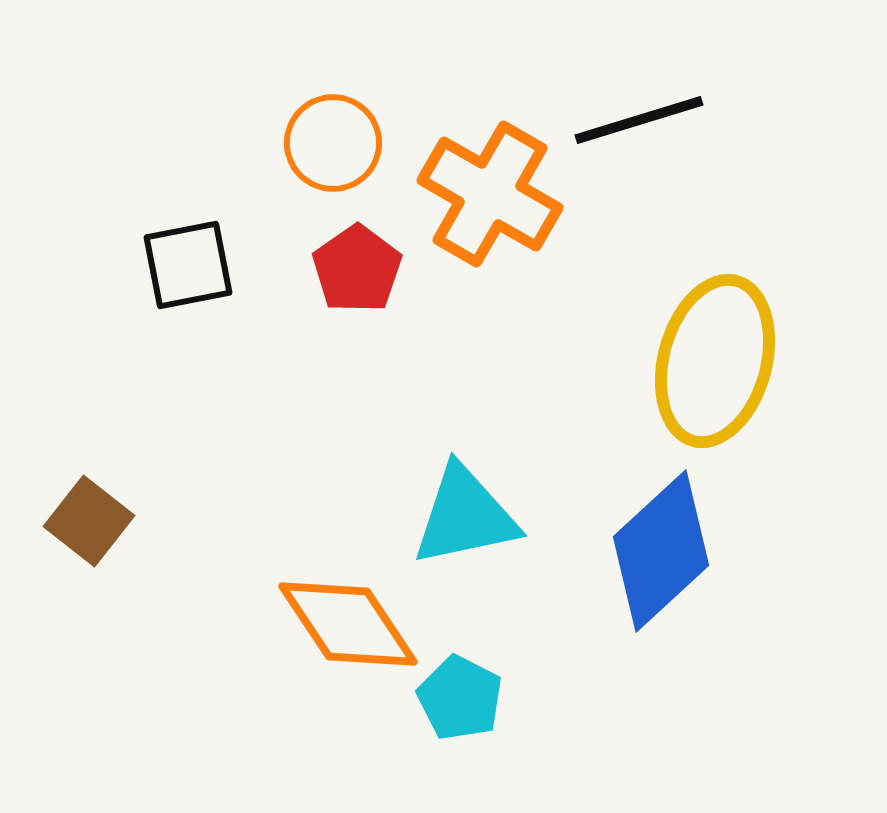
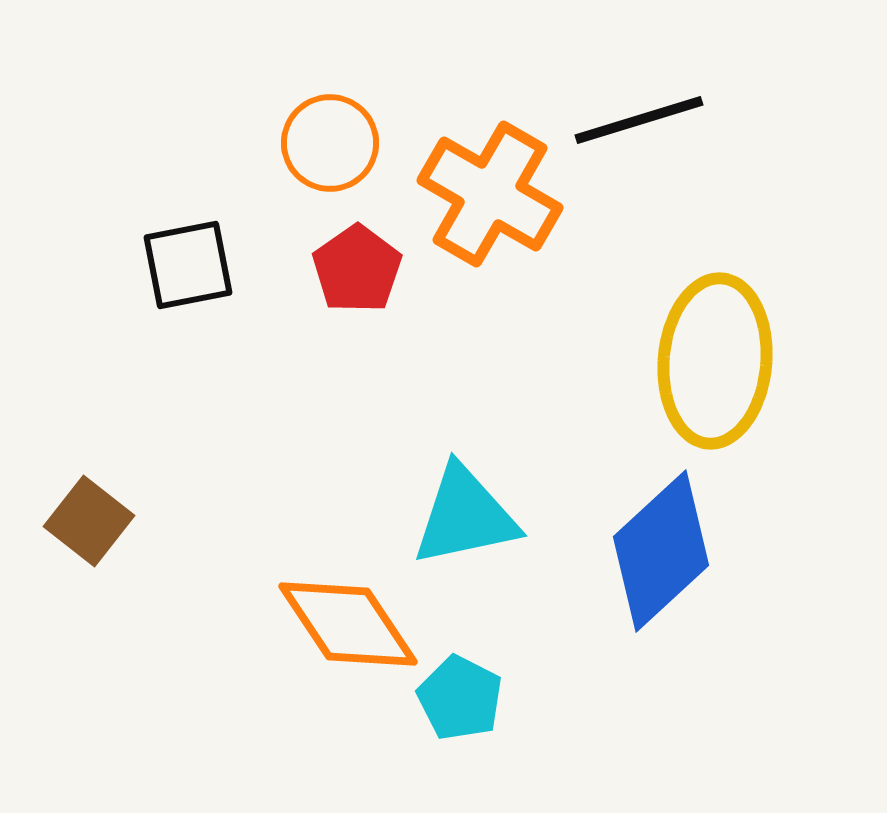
orange circle: moved 3 px left
yellow ellipse: rotated 10 degrees counterclockwise
